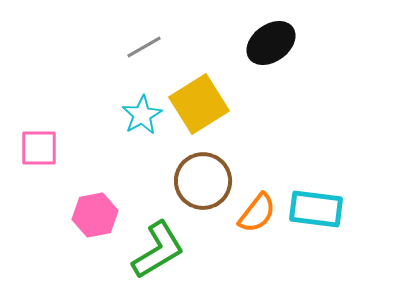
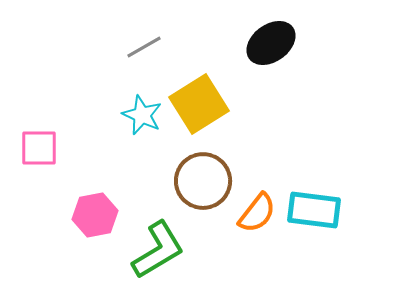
cyan star: rotated 18 degrees counterclockwise
cyan rectangle: moved 2 px left, 1 px down
